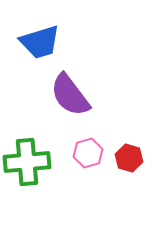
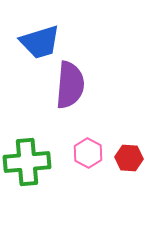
purple semicircle: moved 10 px up; rotated 138 degrees counterclockwise
pink hexagon: rotated 16 degrees counterclockwise
red hexagon: rotated 12 degrees counterclockwise
